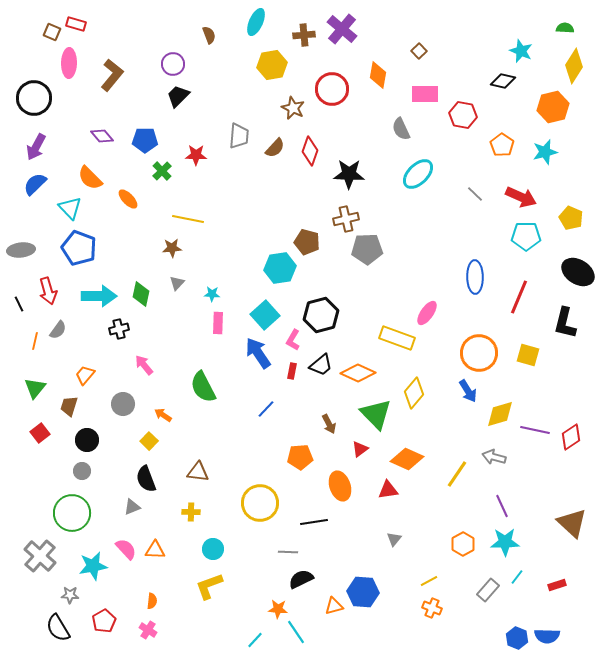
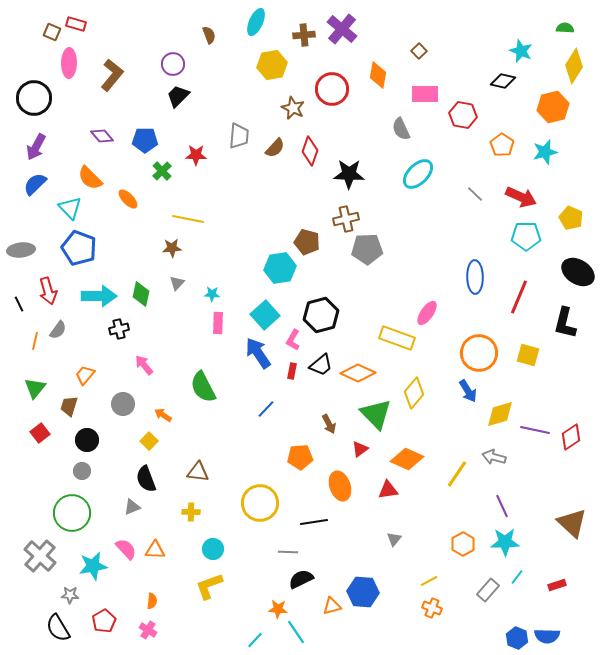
orange triangle at (334, 606): moved 2 px left
